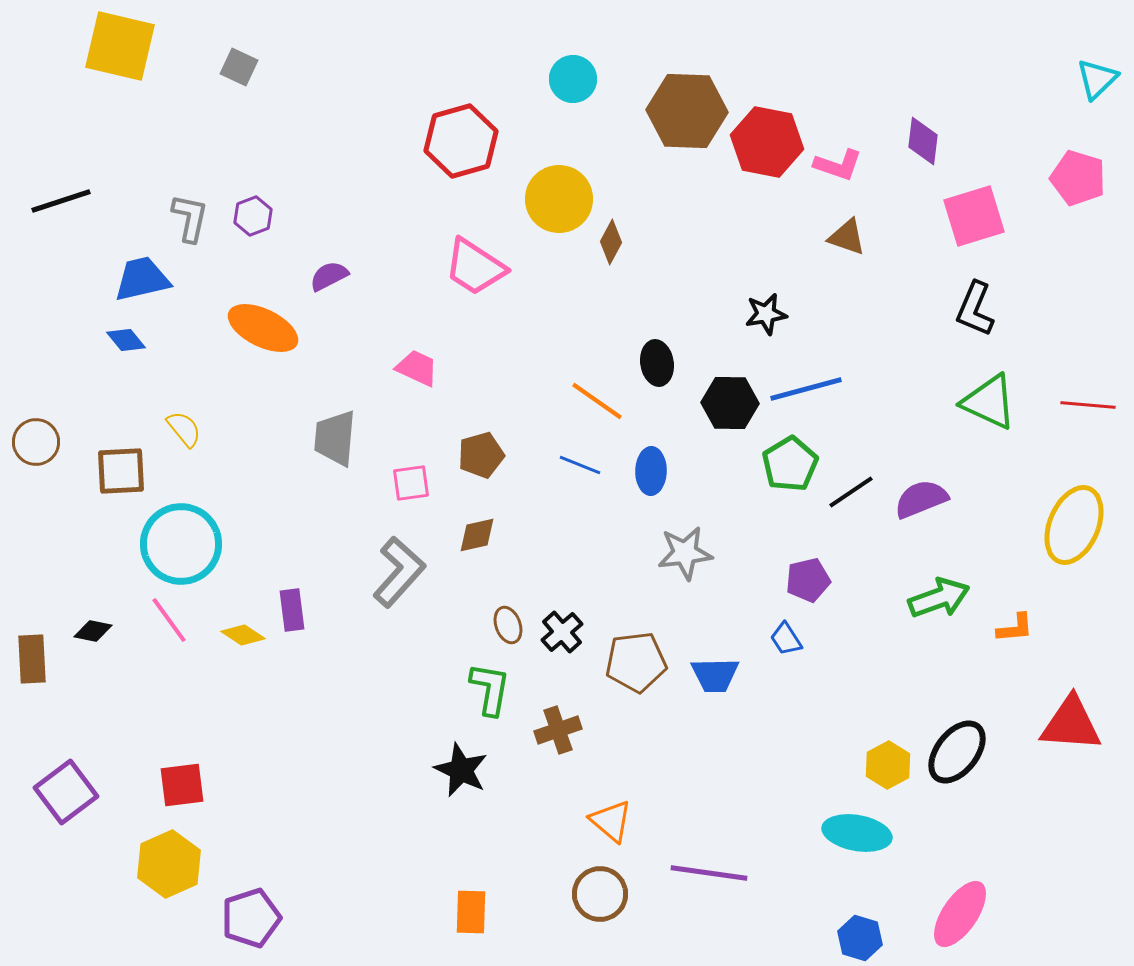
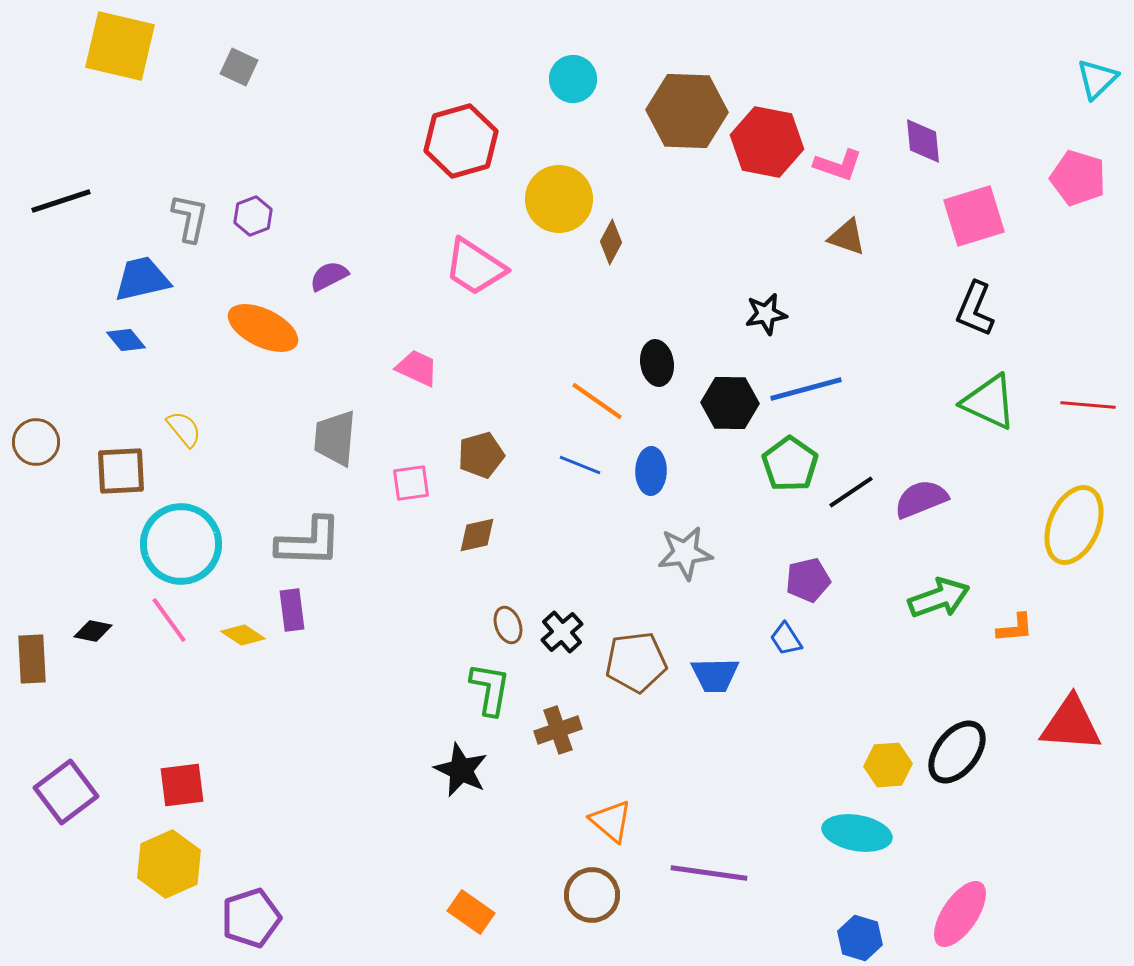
purple diamond at (923, 141): rotated 12 degrees counterclockwise
green pentagon at (790, 464): rotated 6 degrees counterclockwise
gray L-shape at (399, 572): moved 90 px left, 30 px up; rotated 50 degrees clockwise
yellow hexagon at (888, 765): rotated 24 degrees clockwise
brown circle at (600, 894): moved 8 px left, 1 px down
orange rectangle at (471, 912): rotated 57 degrees counterclockwise
